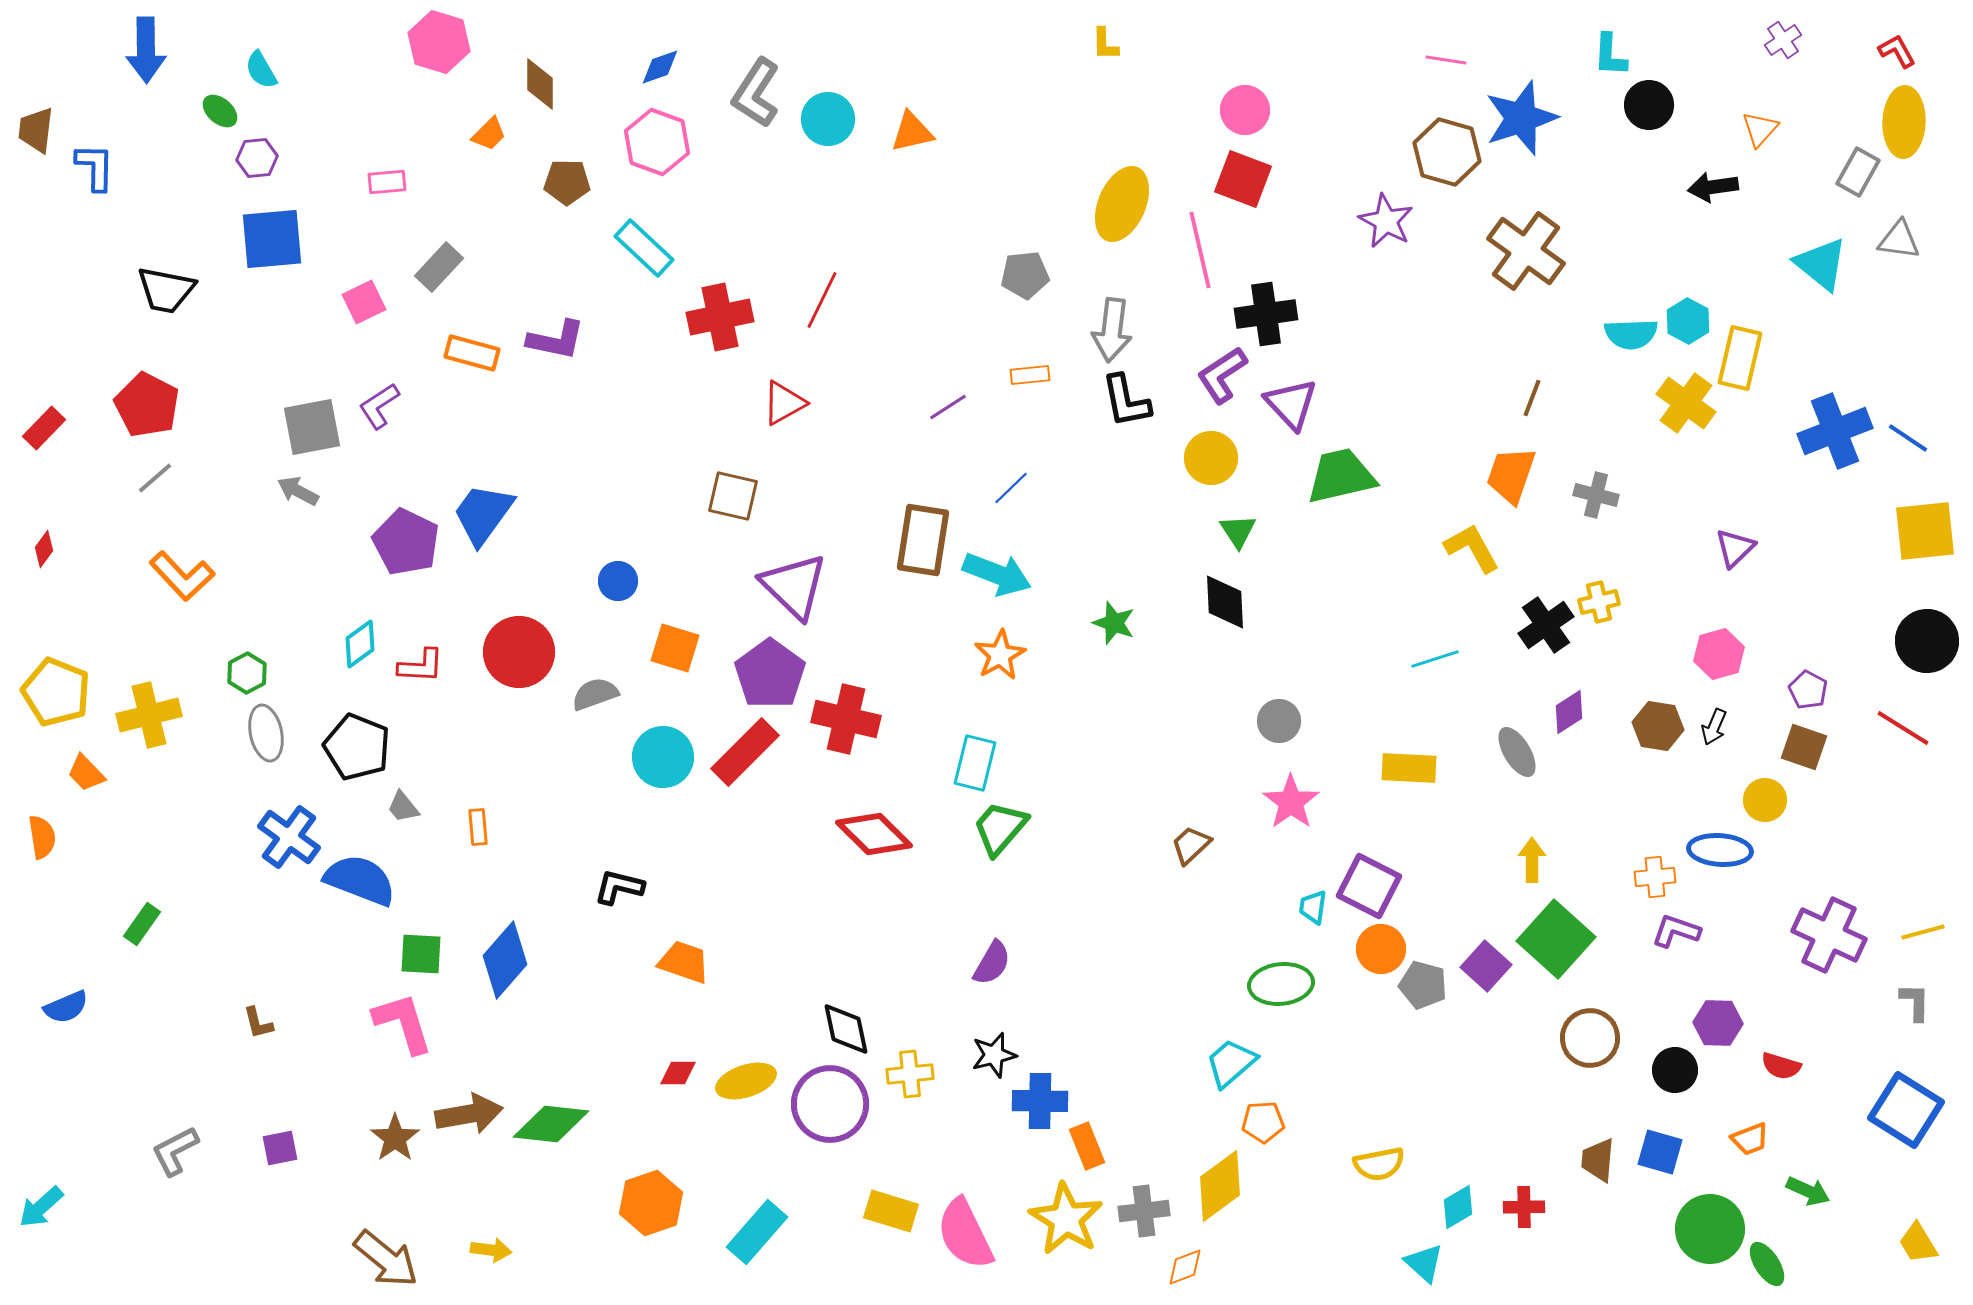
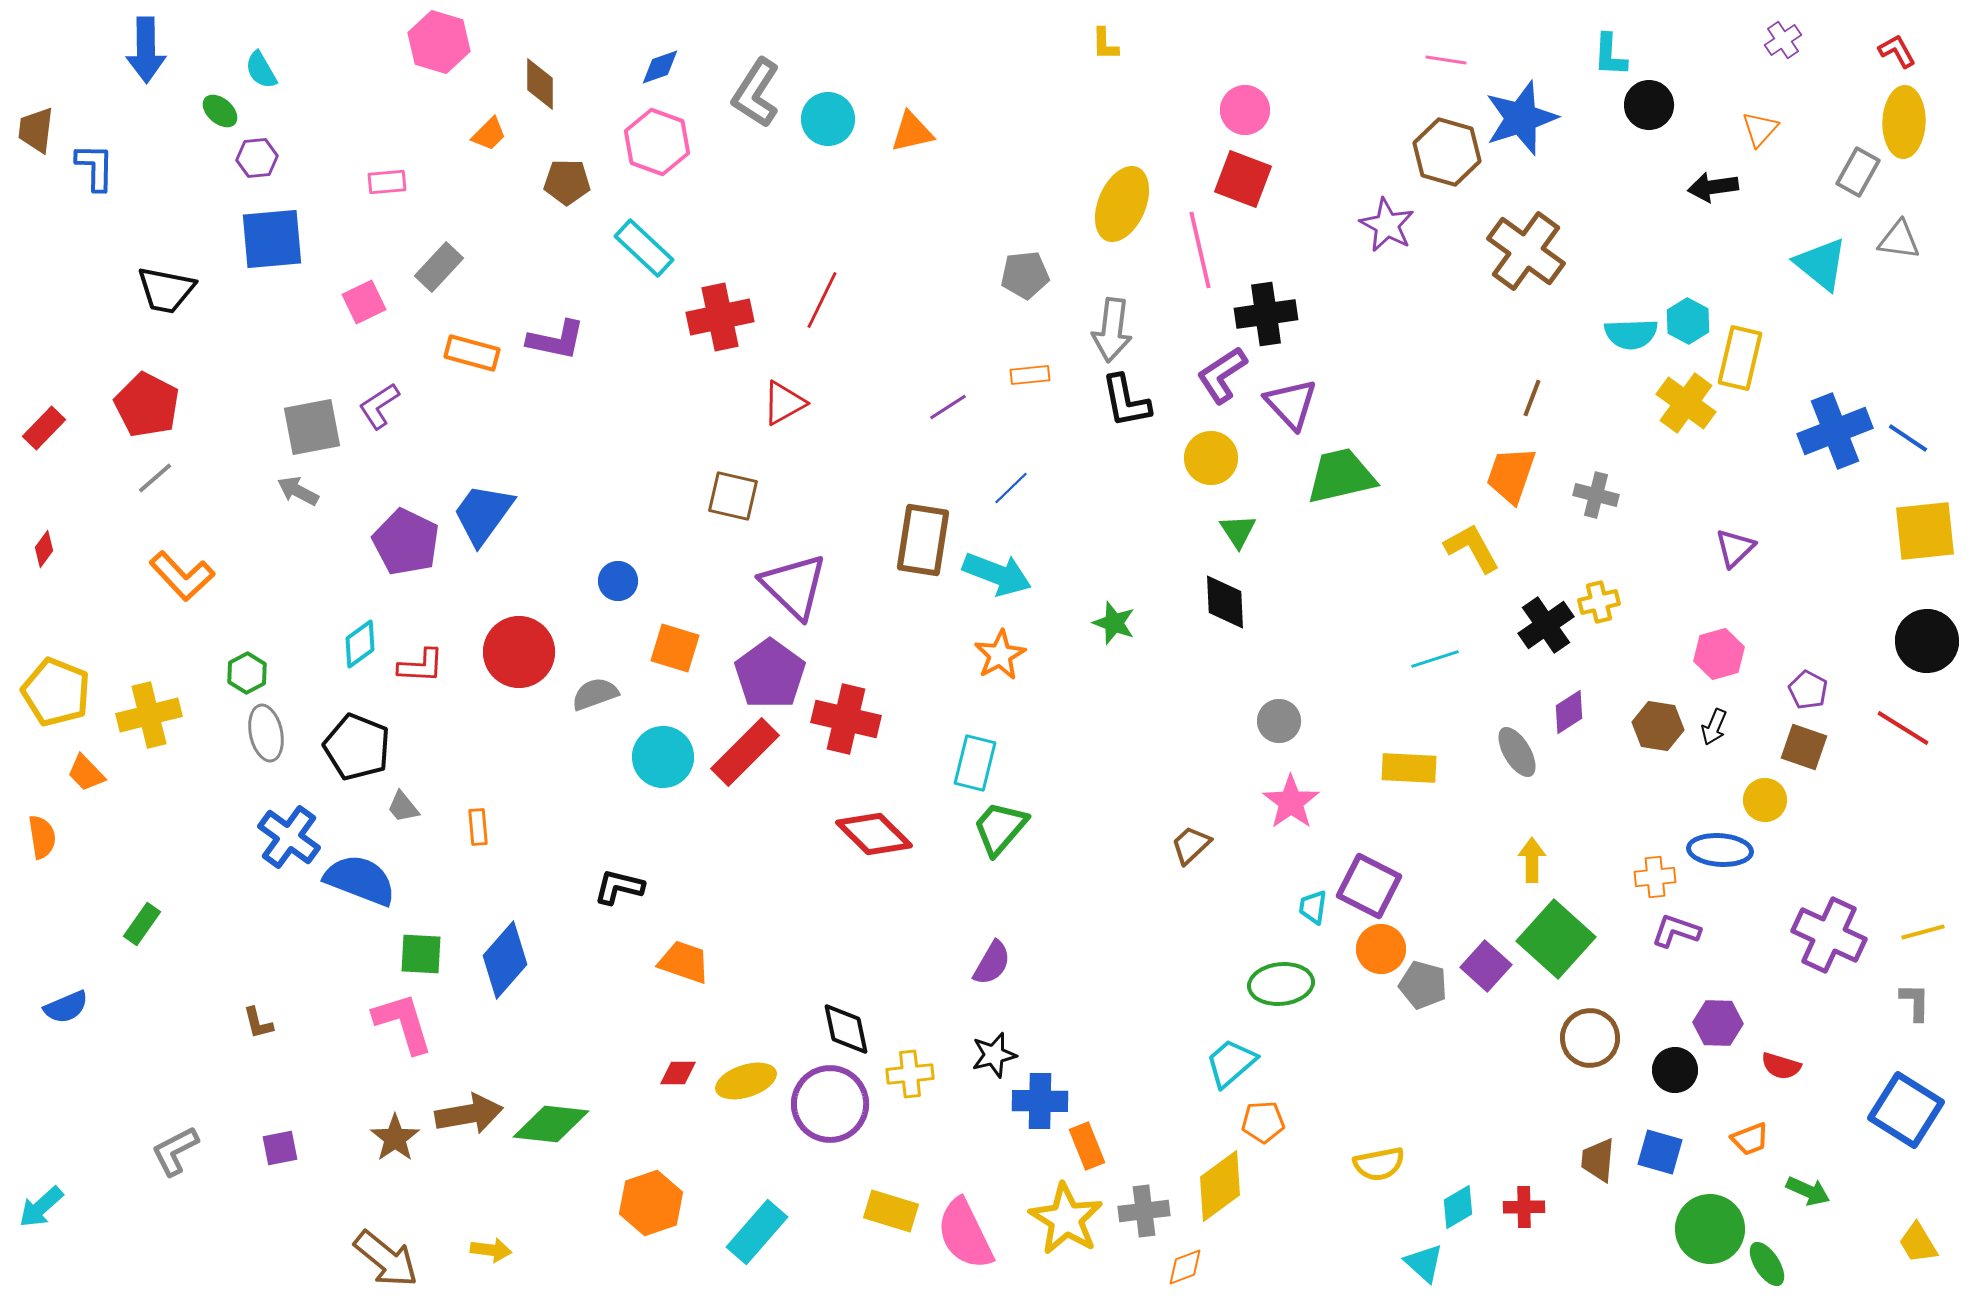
purple star at (1386, 221): moved 1 px right, 4 px down
